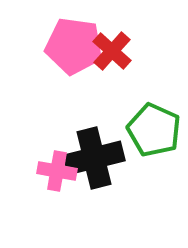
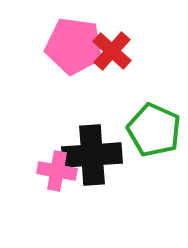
black cross: moved 2 px left, 3 px up; rotated 10 degrees clockwise
